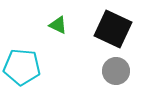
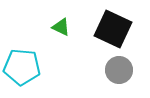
green triangle: moved 3 px right, 2 px down
gray circle: moved 3 px right, 1 px up
